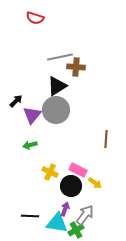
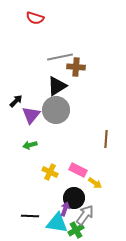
purple triangle: moved 1 px left
black circle: moved 3 px right, 12 px down
